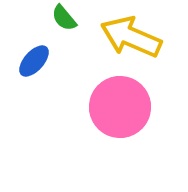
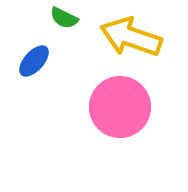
green semicircle: rotated 24 degrees counterclockwise
yellow arrow: rotated 4 degrees counterclockwise
